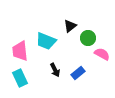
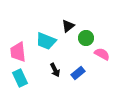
black triangle: moved 2 px left
green circle: moved 2 px left
pink trapezoid: moved 2 px left, 1 px down
